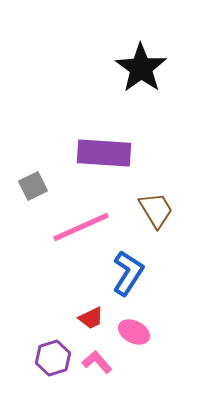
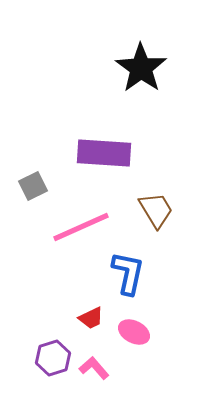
blue L-shape: rotated 21 degrees counterclockwise
pink L-shape: moved 3 px left, 6 px down
